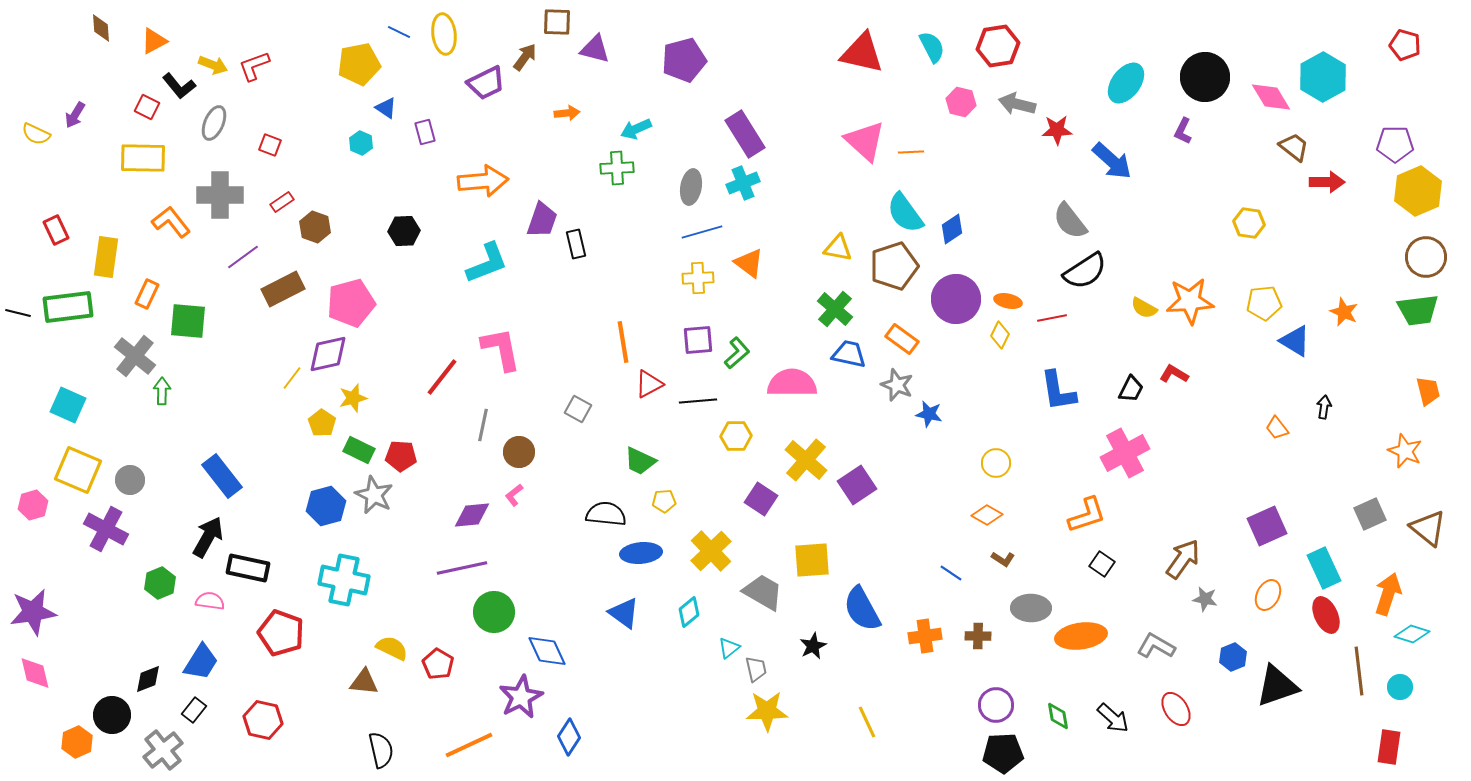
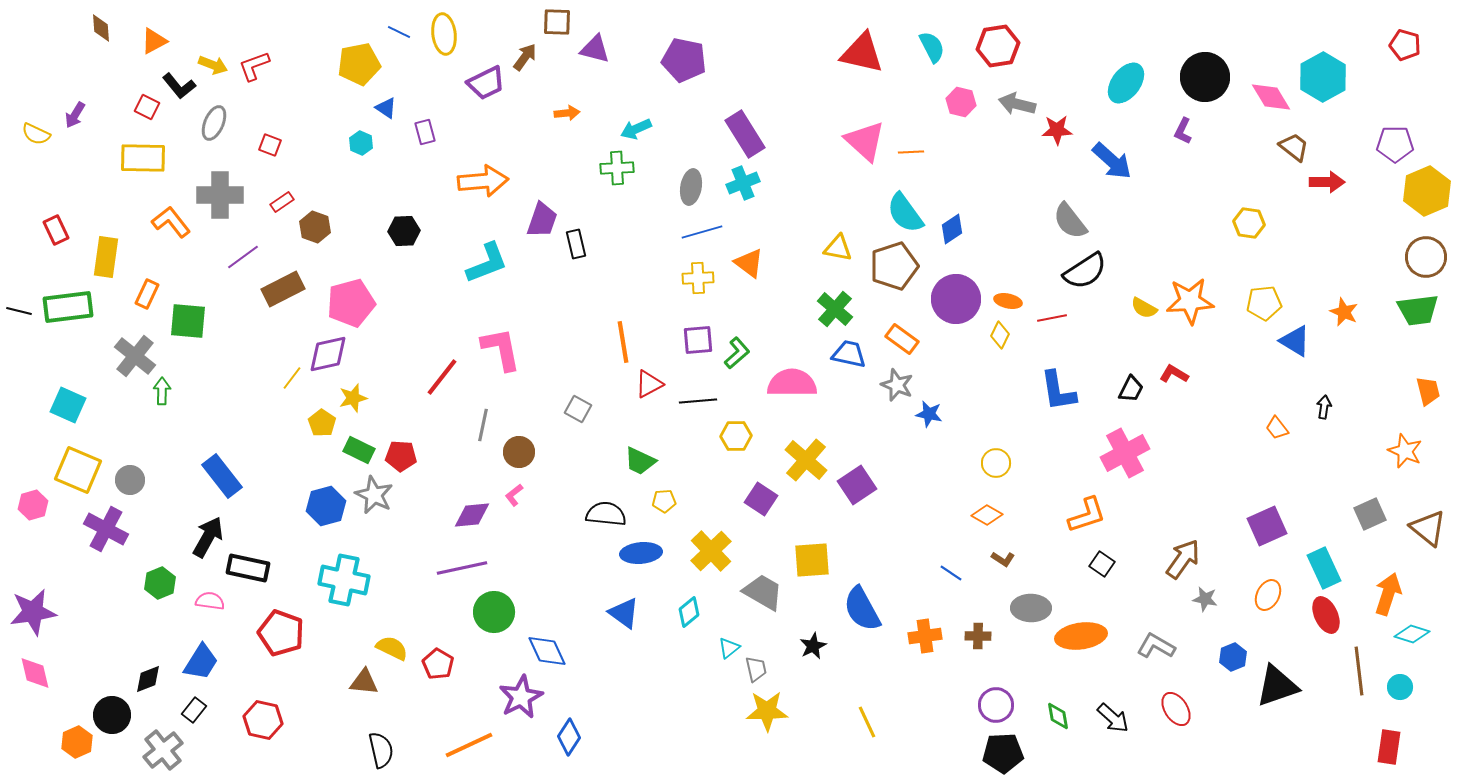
purple pentagon at (684, 60): rotated 27 degrees clockwise
yellow hexagon at (1418, 191): moved 9 px right
black line at (18, 313): moved 1 px right, 2 px up
